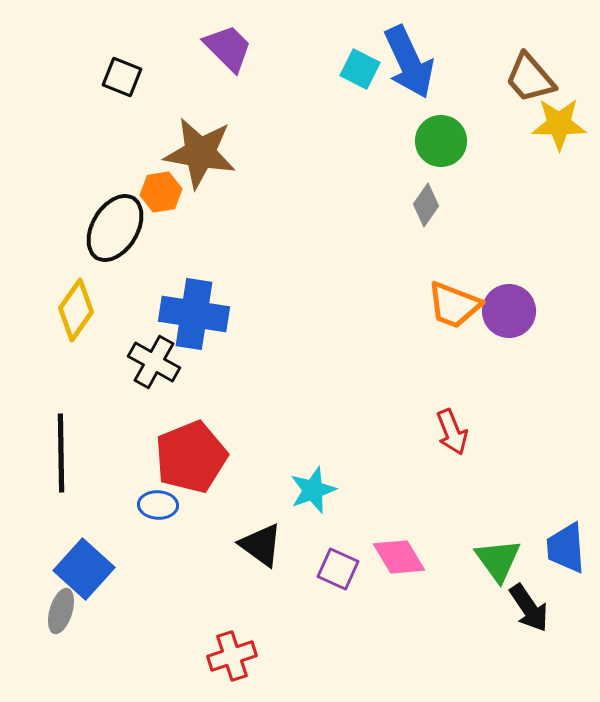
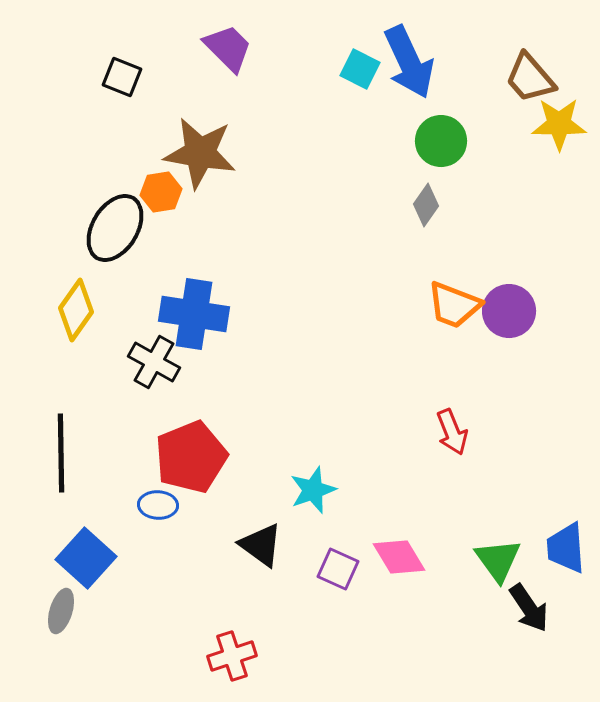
blue square: moved 2 px right, 11 px up
